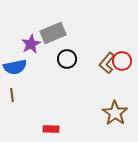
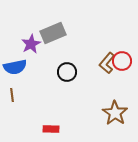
black circle: moved 13 px down
